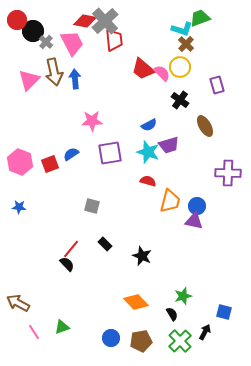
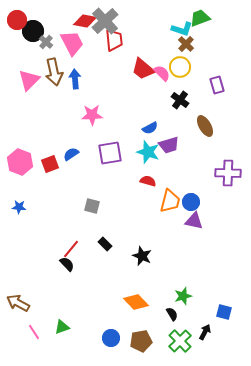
pink star at (92, 121): moved 6 px up
blue semicircle at (149, 125): moved 1 px right, 3 px down
blue circle at (197, 206): moved 6 px left, 4 px up
